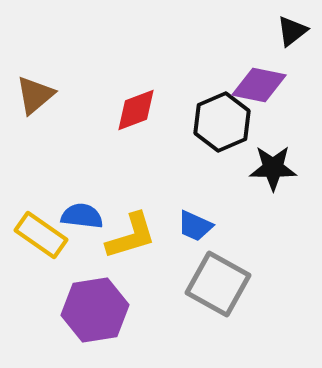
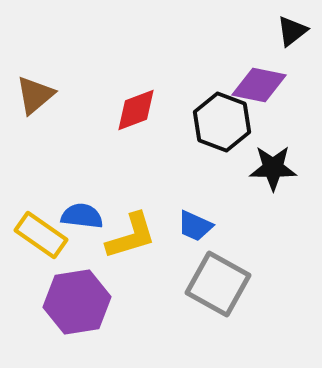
black hexagon: rotated 16 degrees counterclockwise
purple hexagon: moved 18 px left, 8 px up
